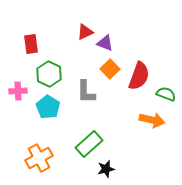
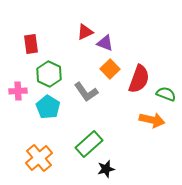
red semicircle: moved 3 px down
gray L-shape: rotated 35 degrees counterclockwise
orange cross: rotated 12 degrees counterclockwise
